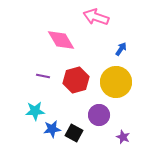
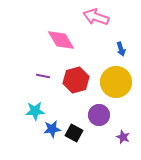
blue arrow: rotated 128 degrees clockwise
